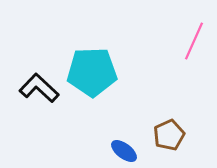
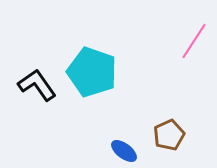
pink line: rotated 9 degrees clockwise
cyan pentagon: rotated 21 degrees clockwise
black L-shape: moved 2 px left, 3 px up; rotated 12 degrees clockwise
